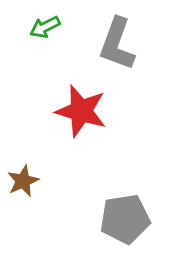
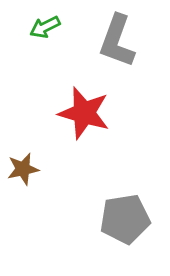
gray L-shape: moved 3 px up
red star: moved 3 px right, 2 px down
brown star: moved 12 px up; rotated 12 degrees clockwise
